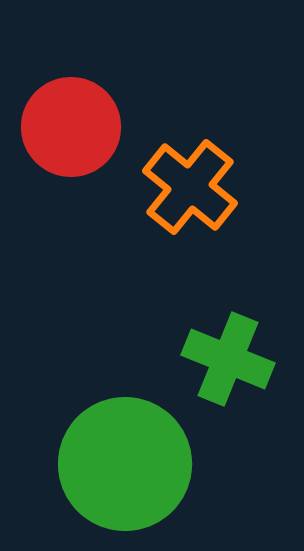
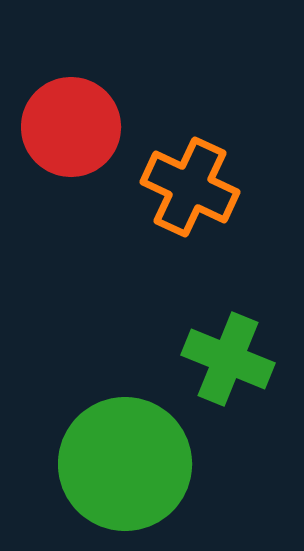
orange cross: rotated 14 degrees counterclockwise
